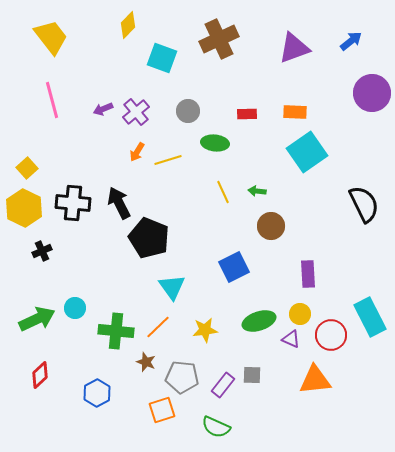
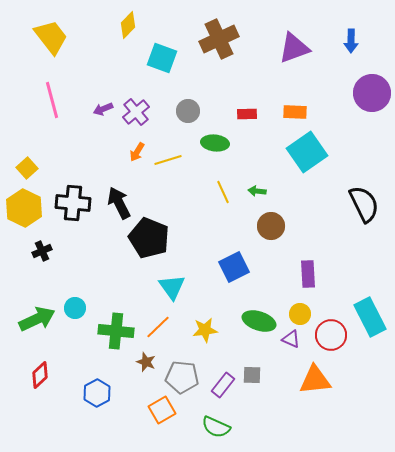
blue arrow at (351, 41): rotated 130 degrees clockwise
green ellipse at (259, 321): rotated 36 degrees clockwise
orange square at (162, 410): rotated 12 degrees counterclockwise
